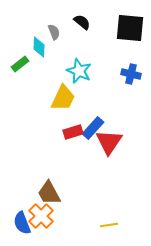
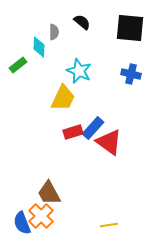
gray semicircle: rotated 21 degrees clockwise
green rectangle: moved 2 px left, 1 px down
red triangle: rotated 28 degrees counterclockwise
